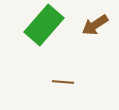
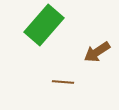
brown arrow: moved 2 px right, 27 px down
